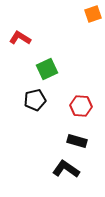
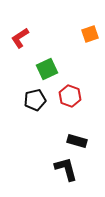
orange square: moved 3 px left, 20 px down
red L-shape: rotated 65 degrees counterclockwise
red hexagon: moved 11 px left, 10 px up; rotated 15 degrees clockwise
black L-shape: rotated 40 degrees clockwise
